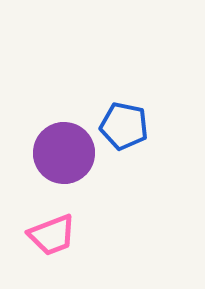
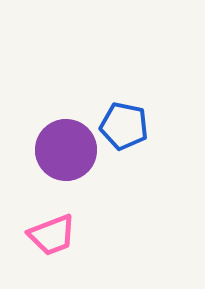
purple circle: moved 2 px right, 3 px up
